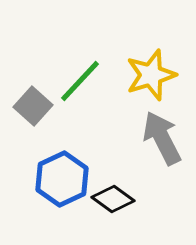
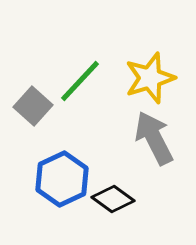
yellow star: moved 1 px left, 3 px down
gray arrow: moved 8 px left
